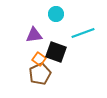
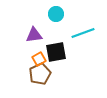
black square: rotated 30 degrees counterclockwise
orange square: rotated 24 degrees clockwise
